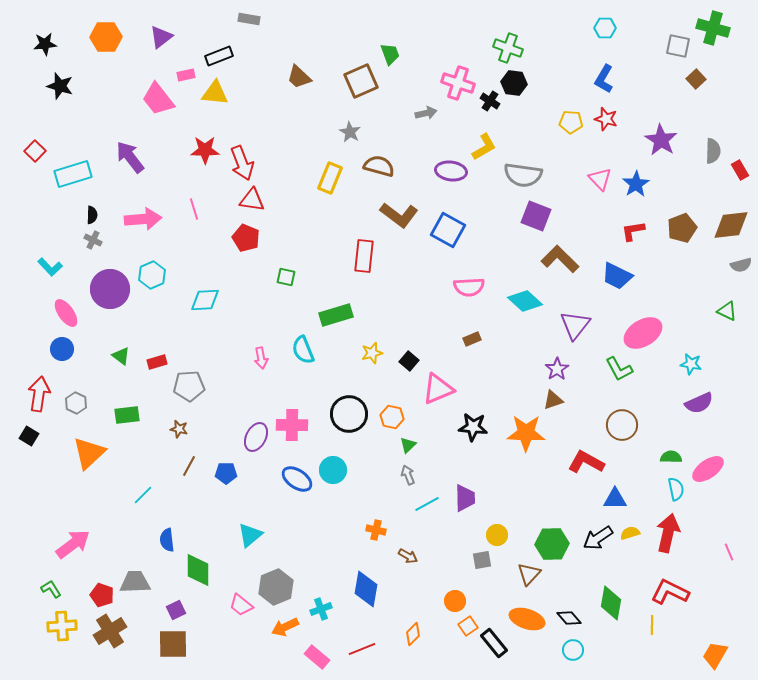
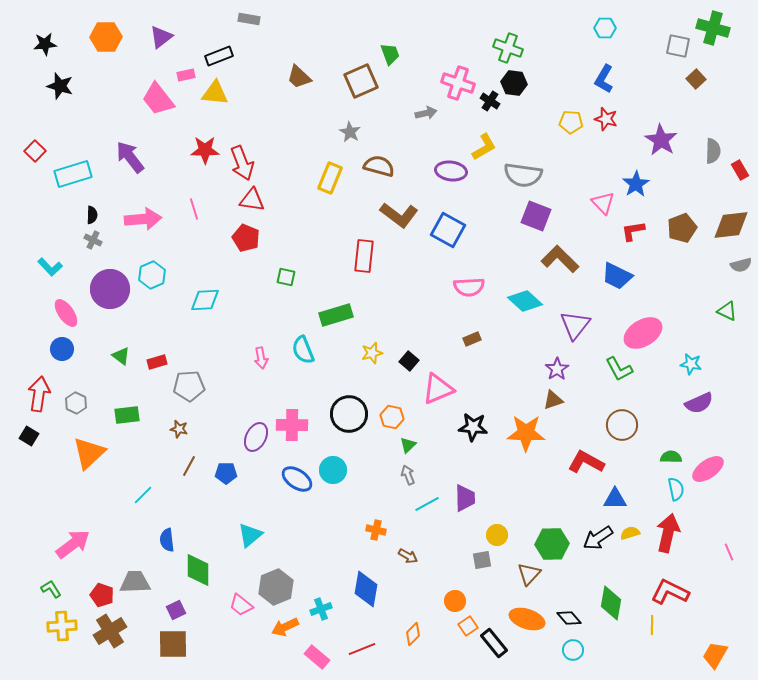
pink triangle at (600, 179): moved 3 px right, 24 px down
